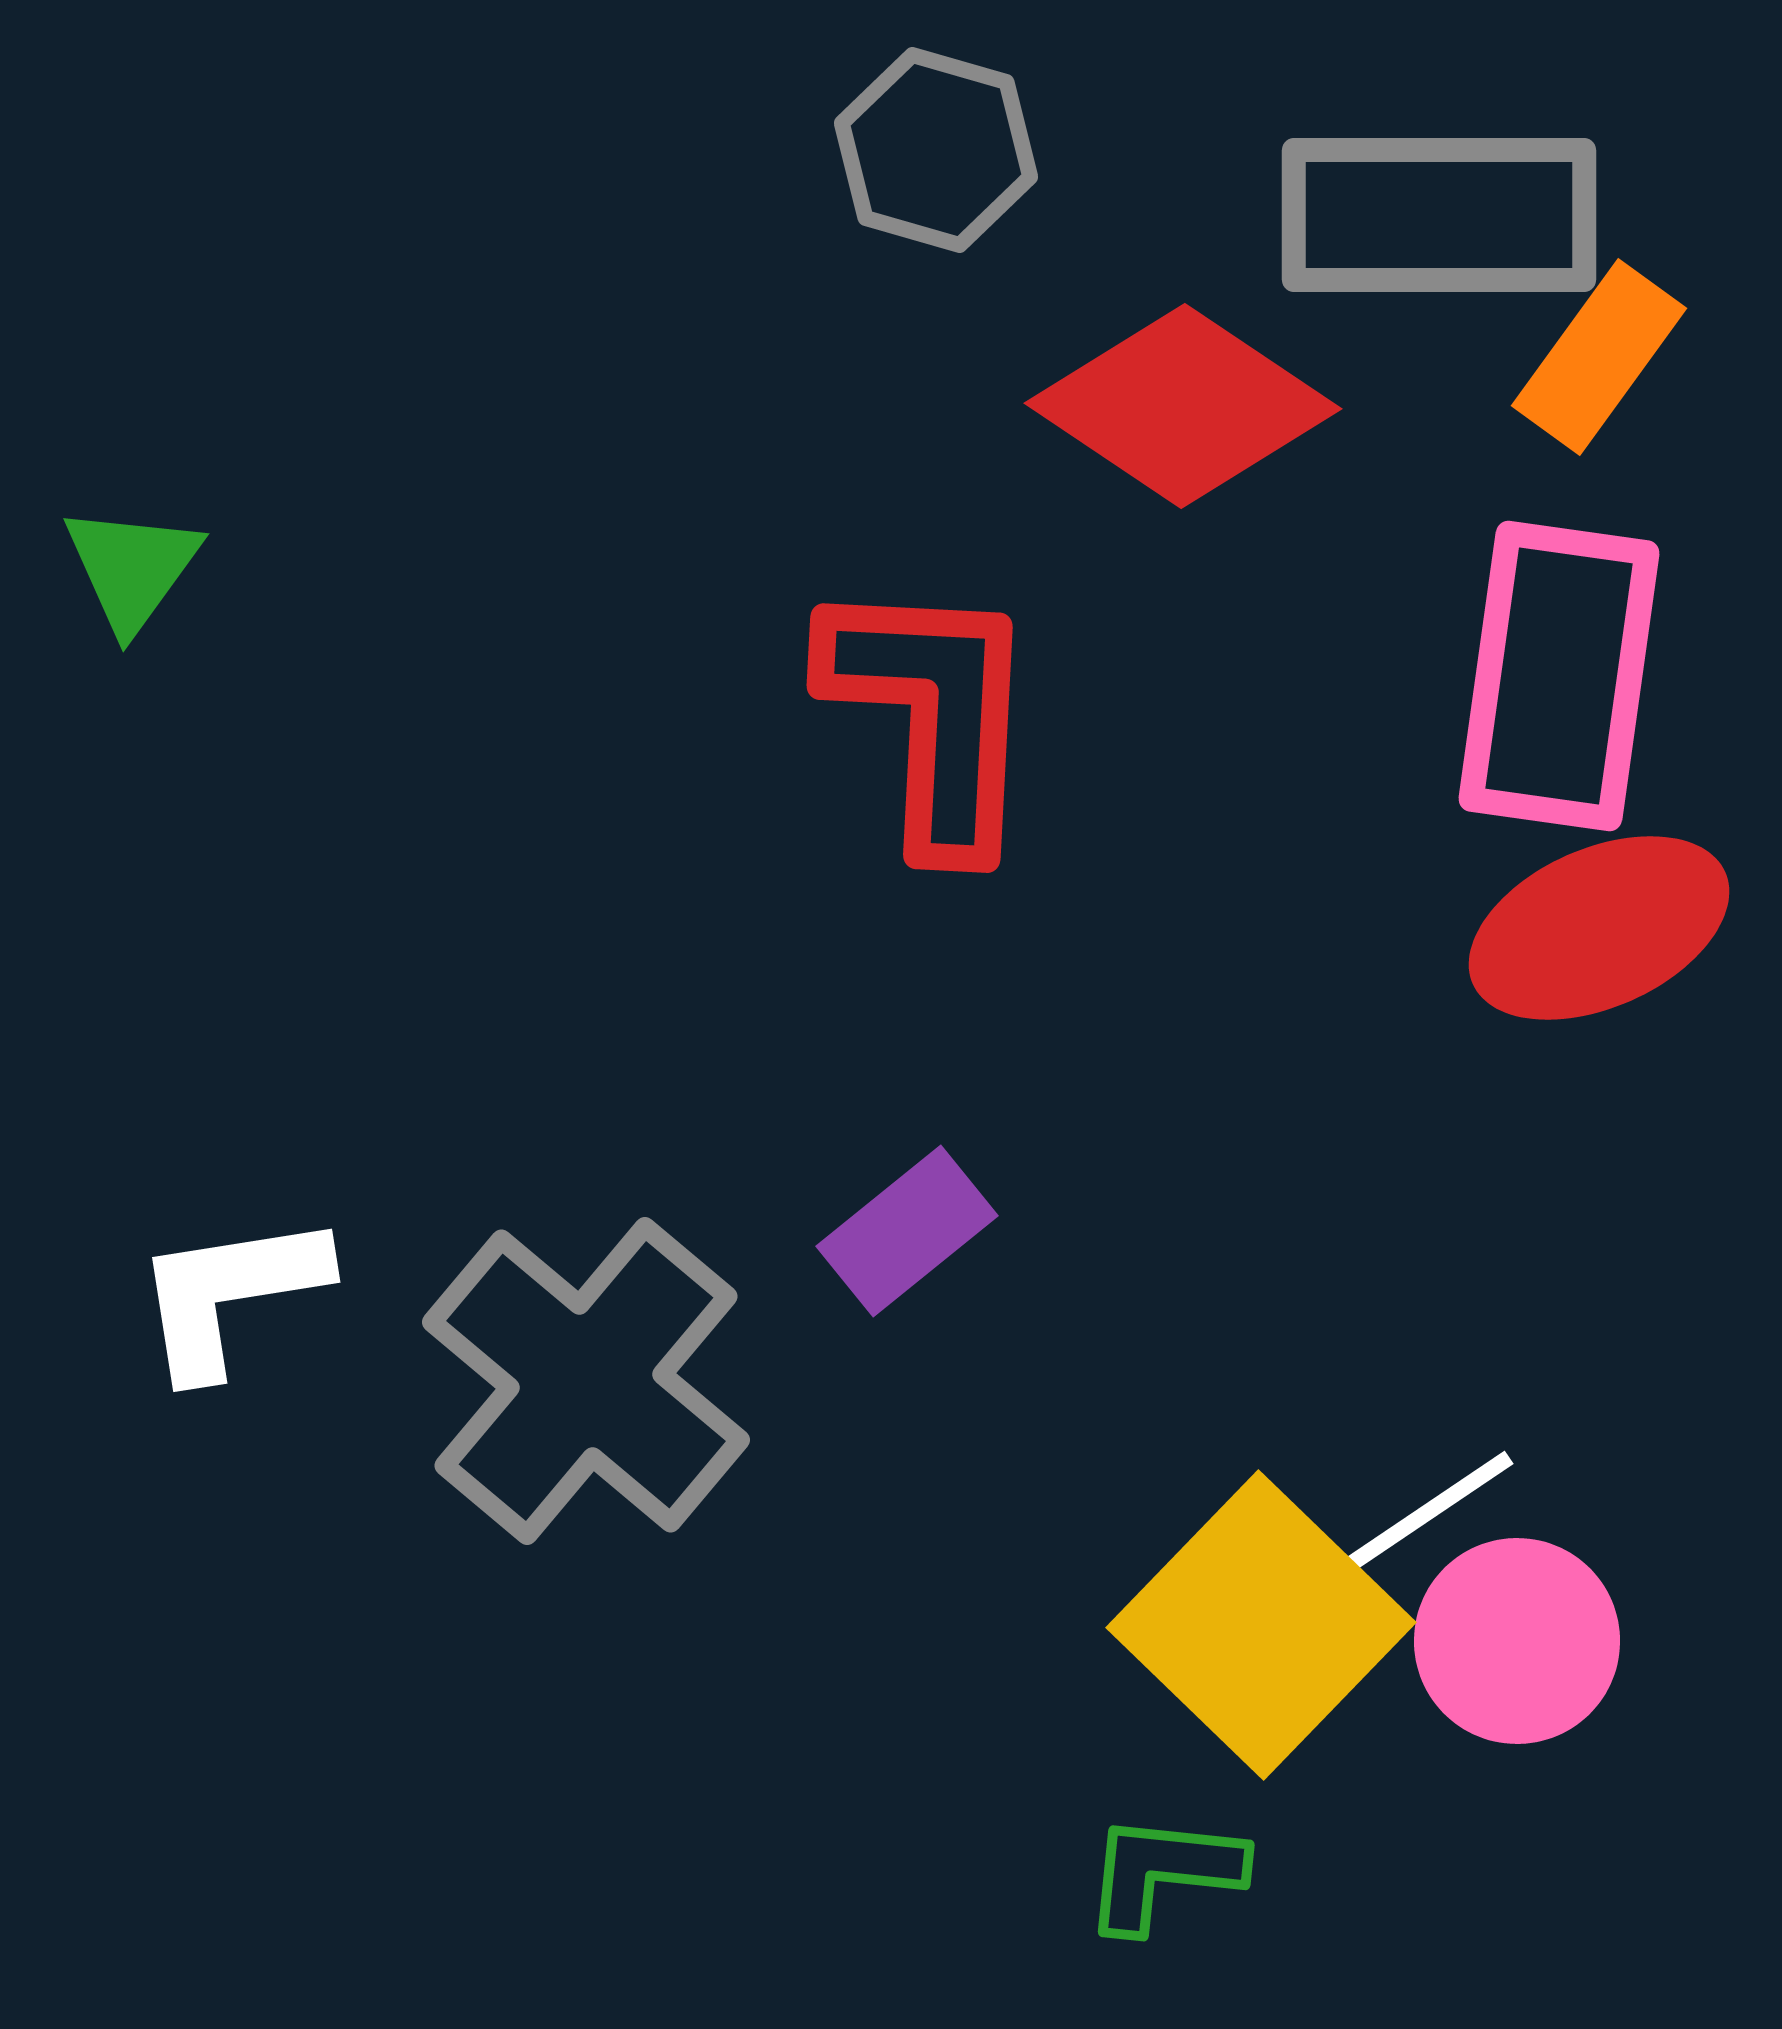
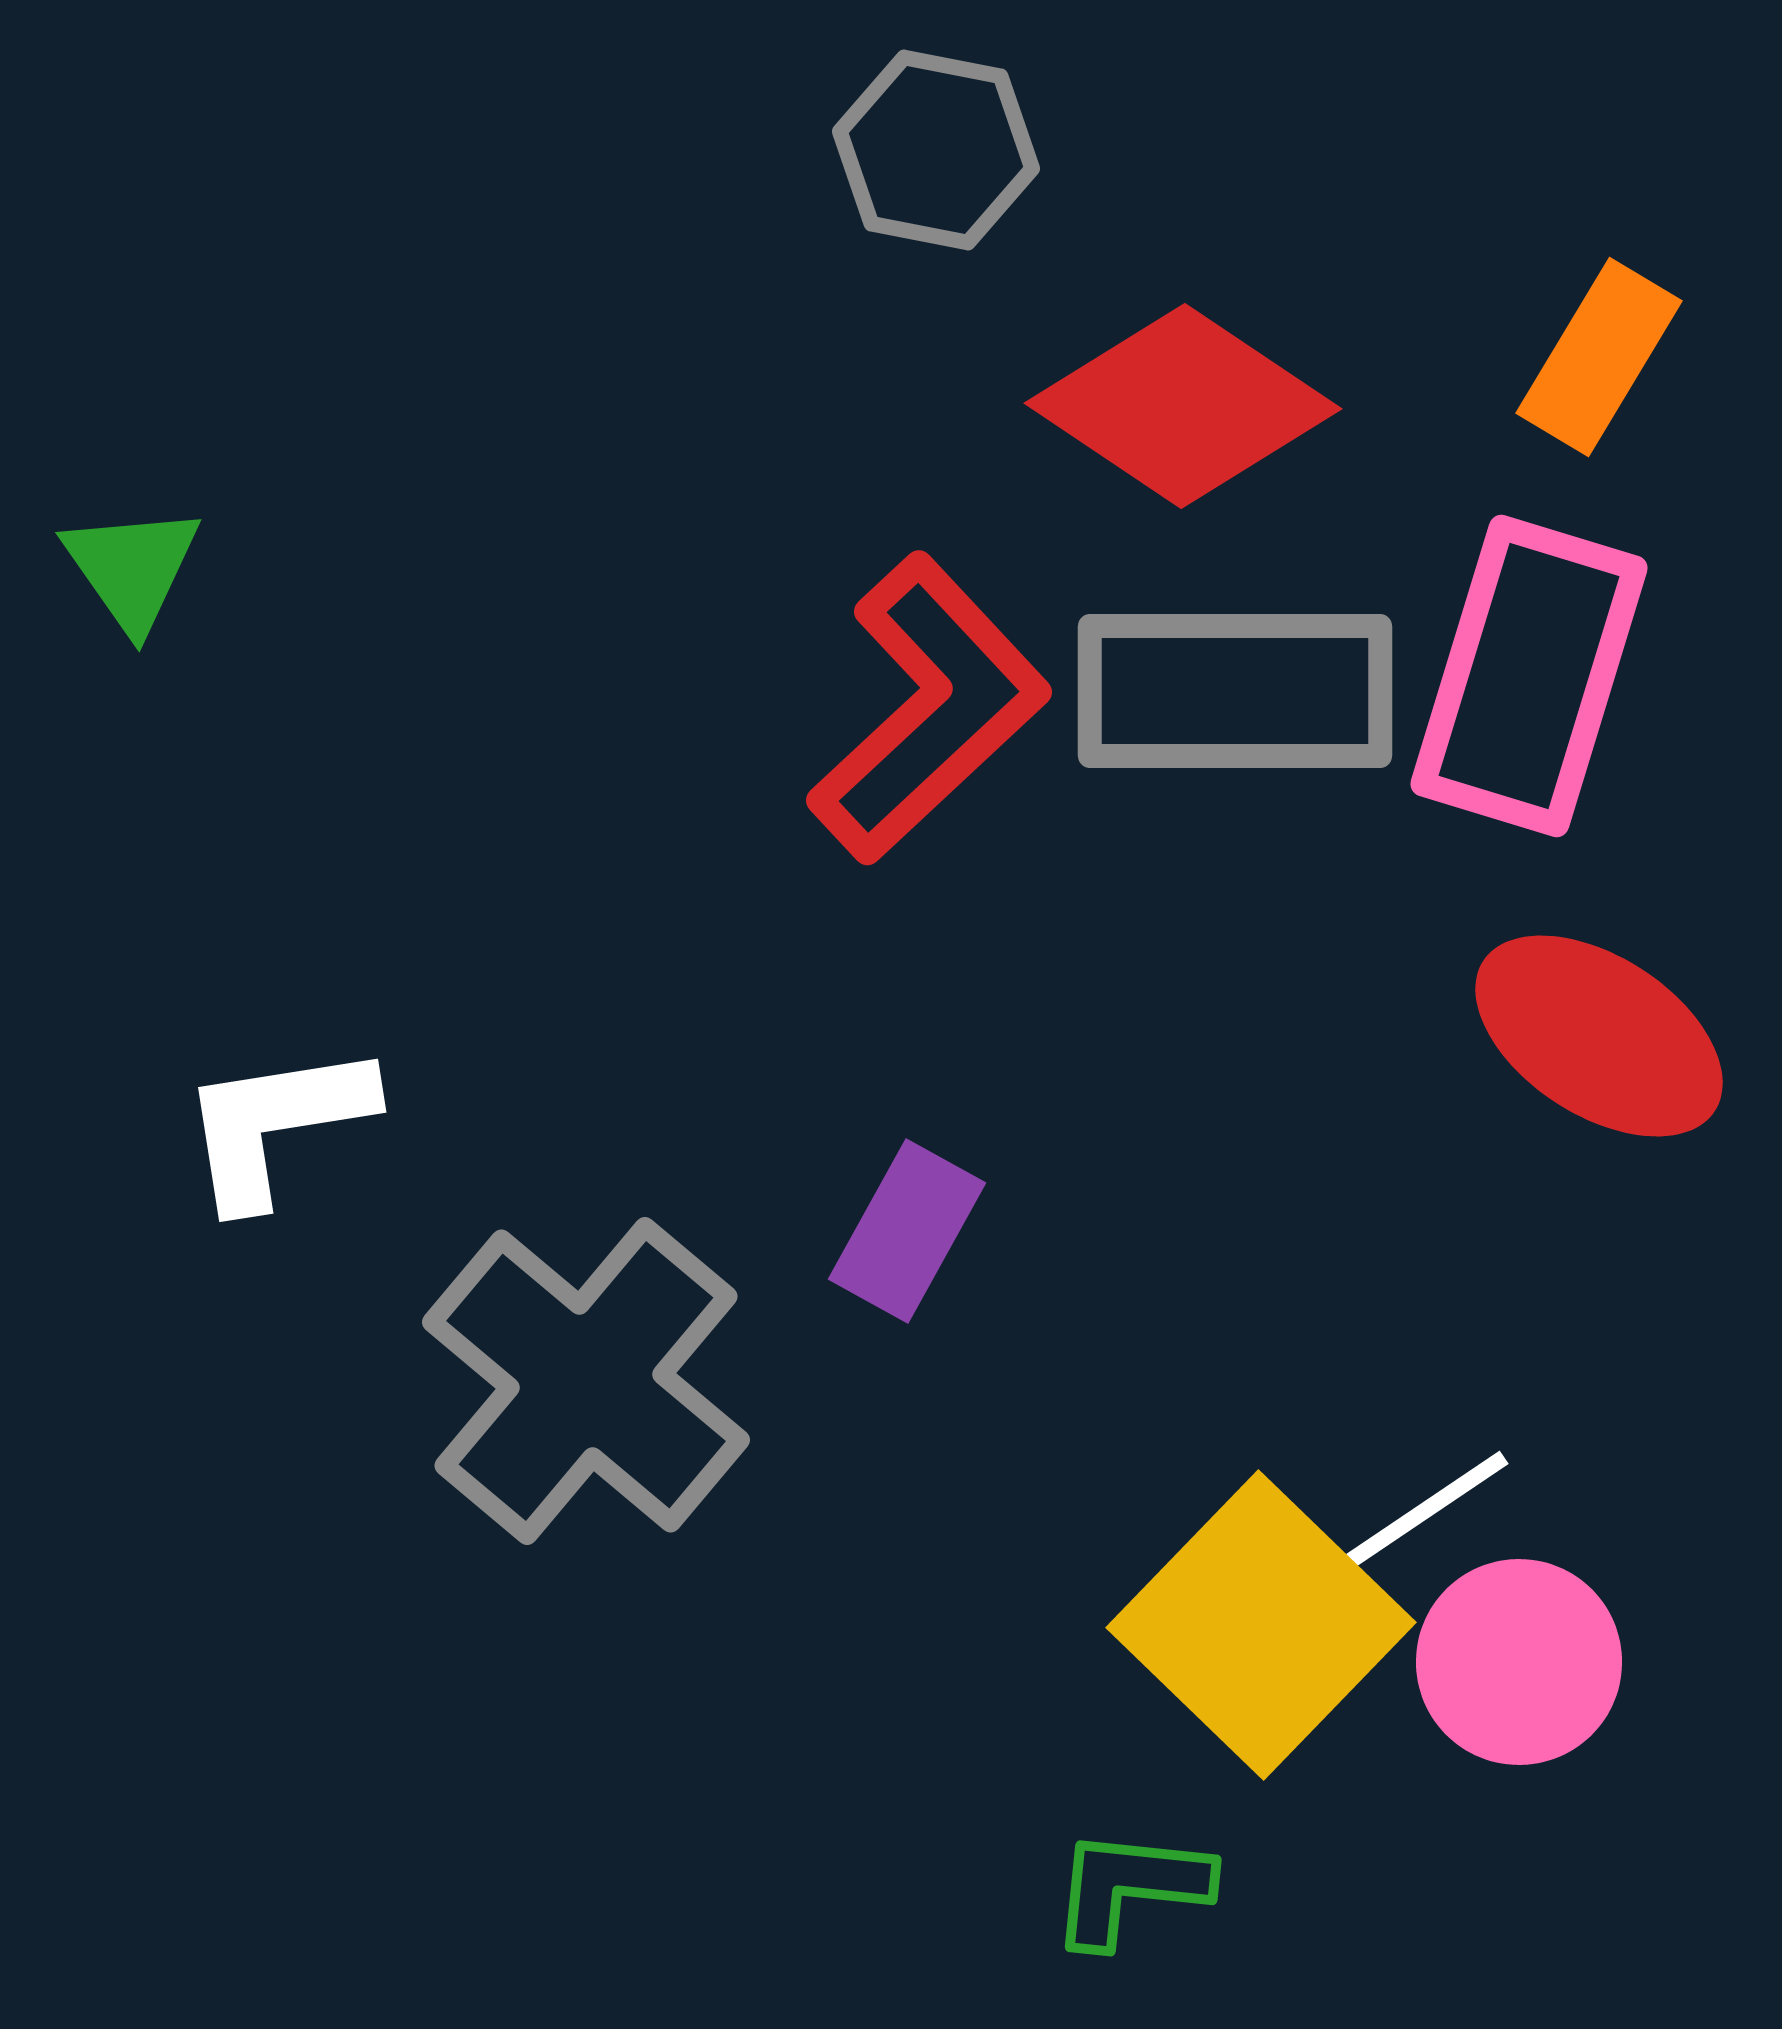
gray hexagon: rotated 5 degrees counterclockwise
gray rectangle: moved 204 px left, 476 px down
orange rectangle: rotated 5 degrees counterclockwise
green triangle: rotated 11 degrees counterclockwise
pink rectangle: moved 30 px left; rotated 9 degrees clockwise
red L-shape: moved 3 px left, 5 px up; rotated 44 degrees clockwise
red ellipse: moved 108 px down; rotated 57 degrees clockwise
purple rectangle: rotated 22 degrees counterclockwise
white L-shape: moved 46 px right, 170 px up
white line: moved 5 px left
pink circle: moved 2 px right, 21 px down
green L-shape: moved 33 px left, 15 px down
